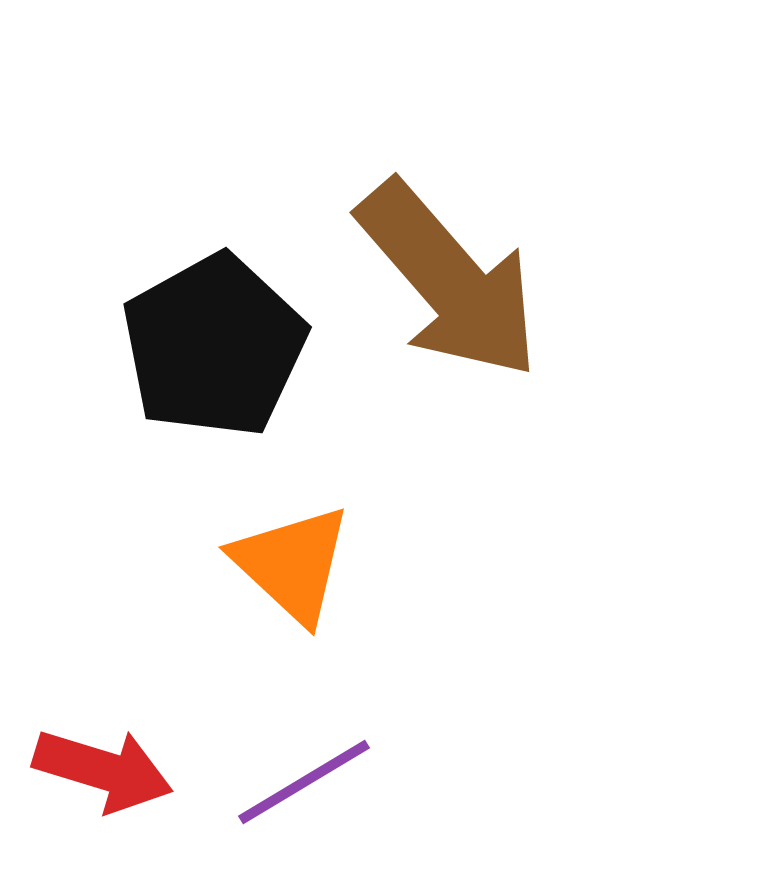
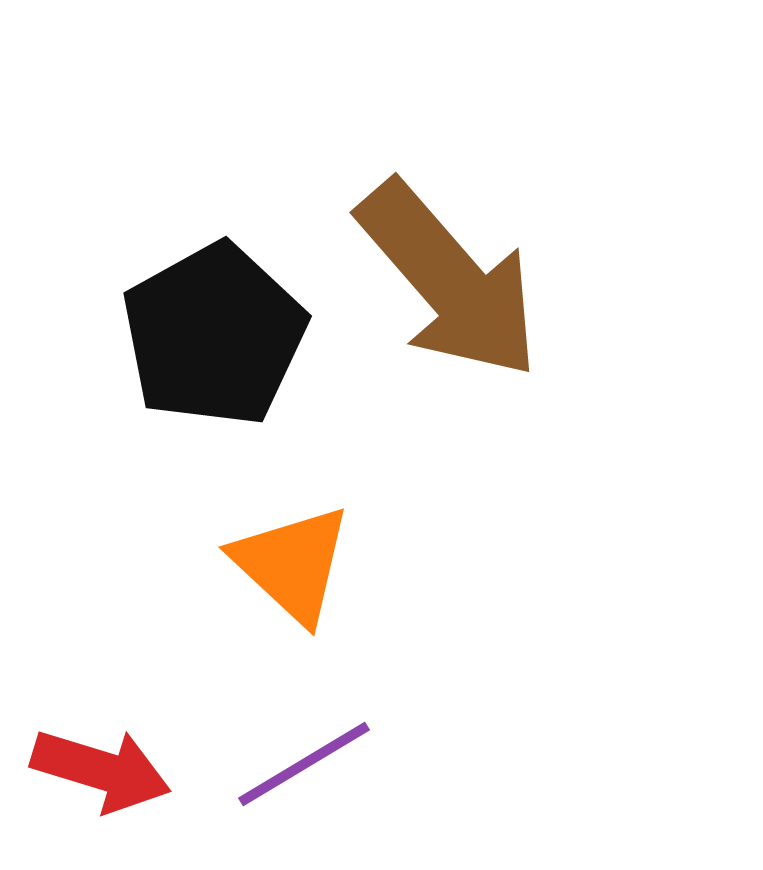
black pentagon: moved 11 px up
red arrow: moved 2 px left
purple line: moved 18 px up
